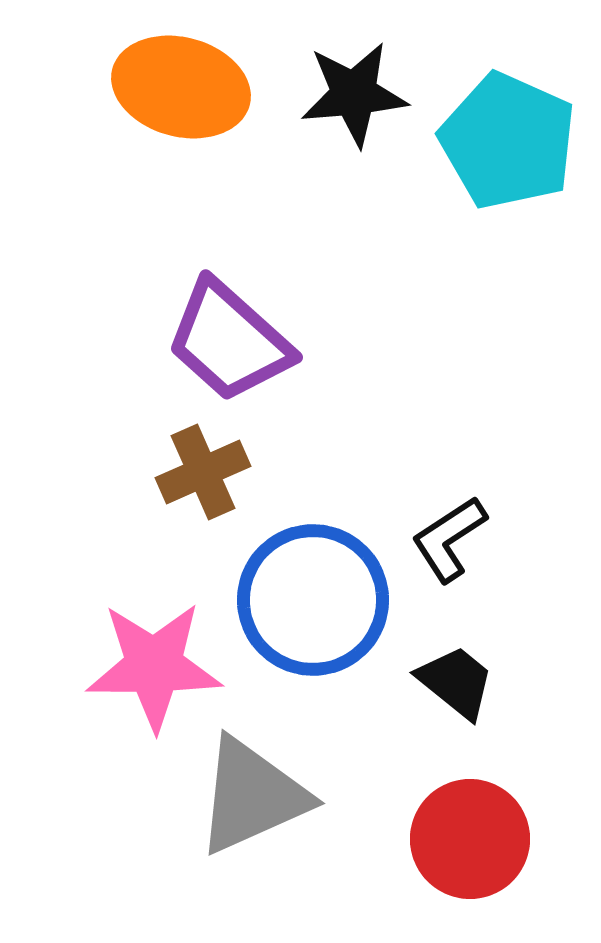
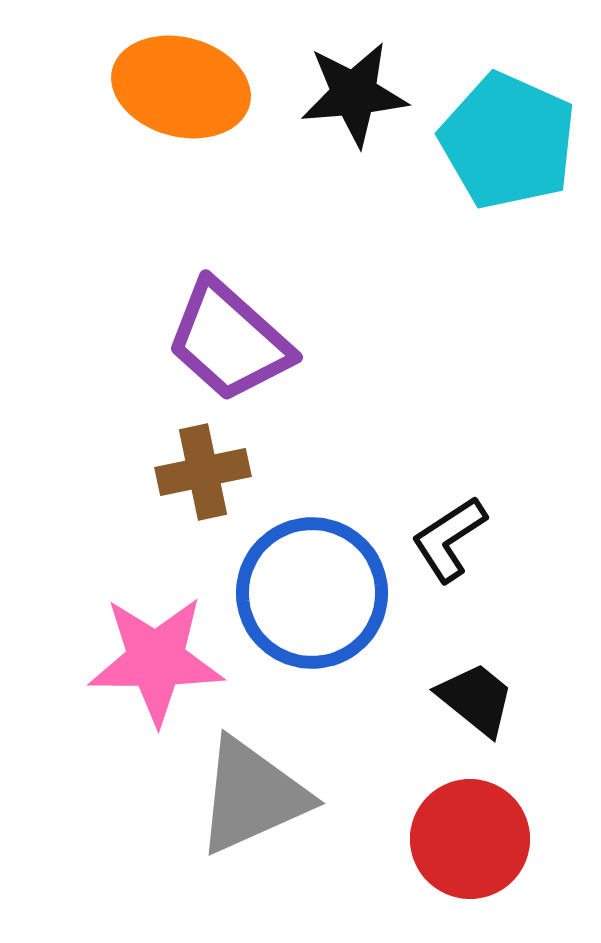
brown cross: rotated 12 degrees clockwise
blue circle: moved 1 px left, 7 px up
pink star: moved 2 px right, 6 px up
black trapezoid: moved 20 px right, 17 px down
